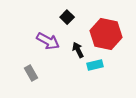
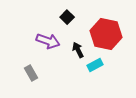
purple arrow: rotated 10 degrees counterclockwise
cyan rectangle: rotated 14 degrees counterclockwise
